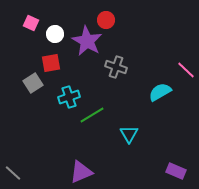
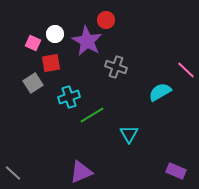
pink square: moved 2 px right, 20 px down
